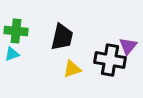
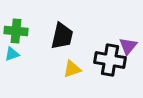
black trapezoid: moved 1 px up
